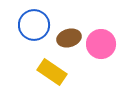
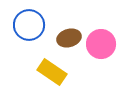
blue circle: moved 5 px left
